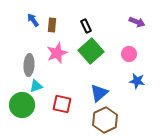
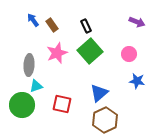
brown rectangle: rotated 40 degrees counterclockwise
green square: moved 1 px left
